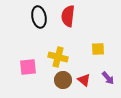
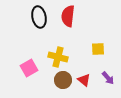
pink square: moved 1 px right, 1 px down; rotated 24 degrees counterclockwise
